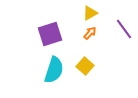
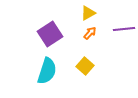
yellow triangle: moved 2 px left
purple line: rotated 60 degrees counterclockwise
purple square: rotated 15 degrees counterclockwise
cyan semicircle: moved 7 px left, 1 px down
